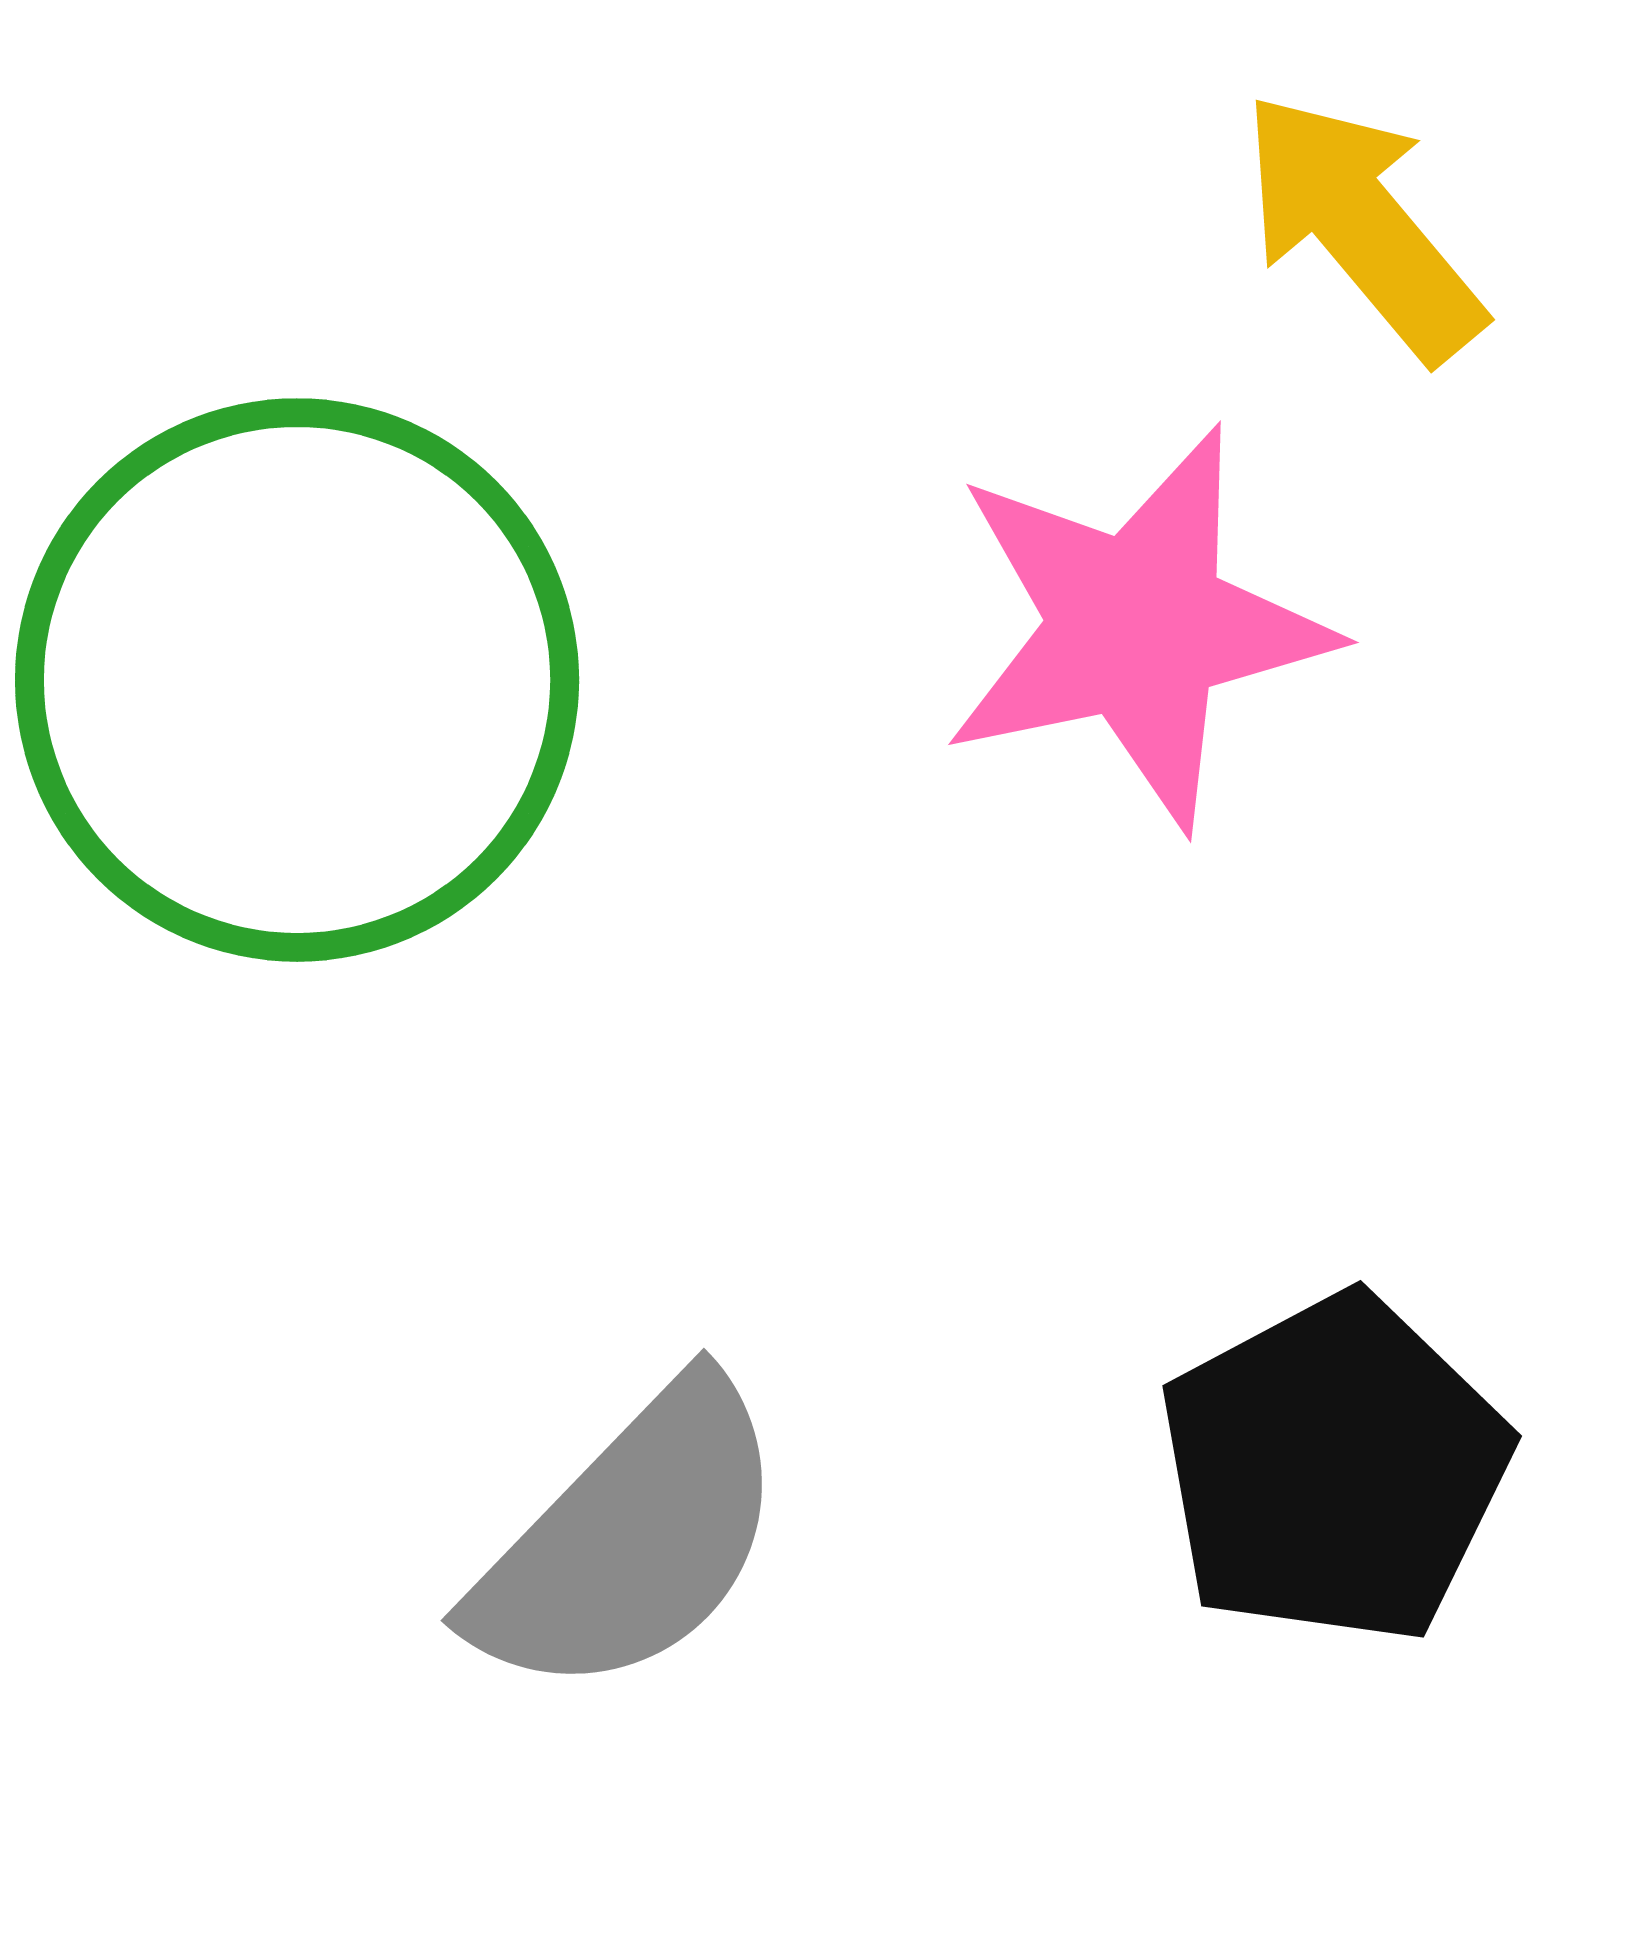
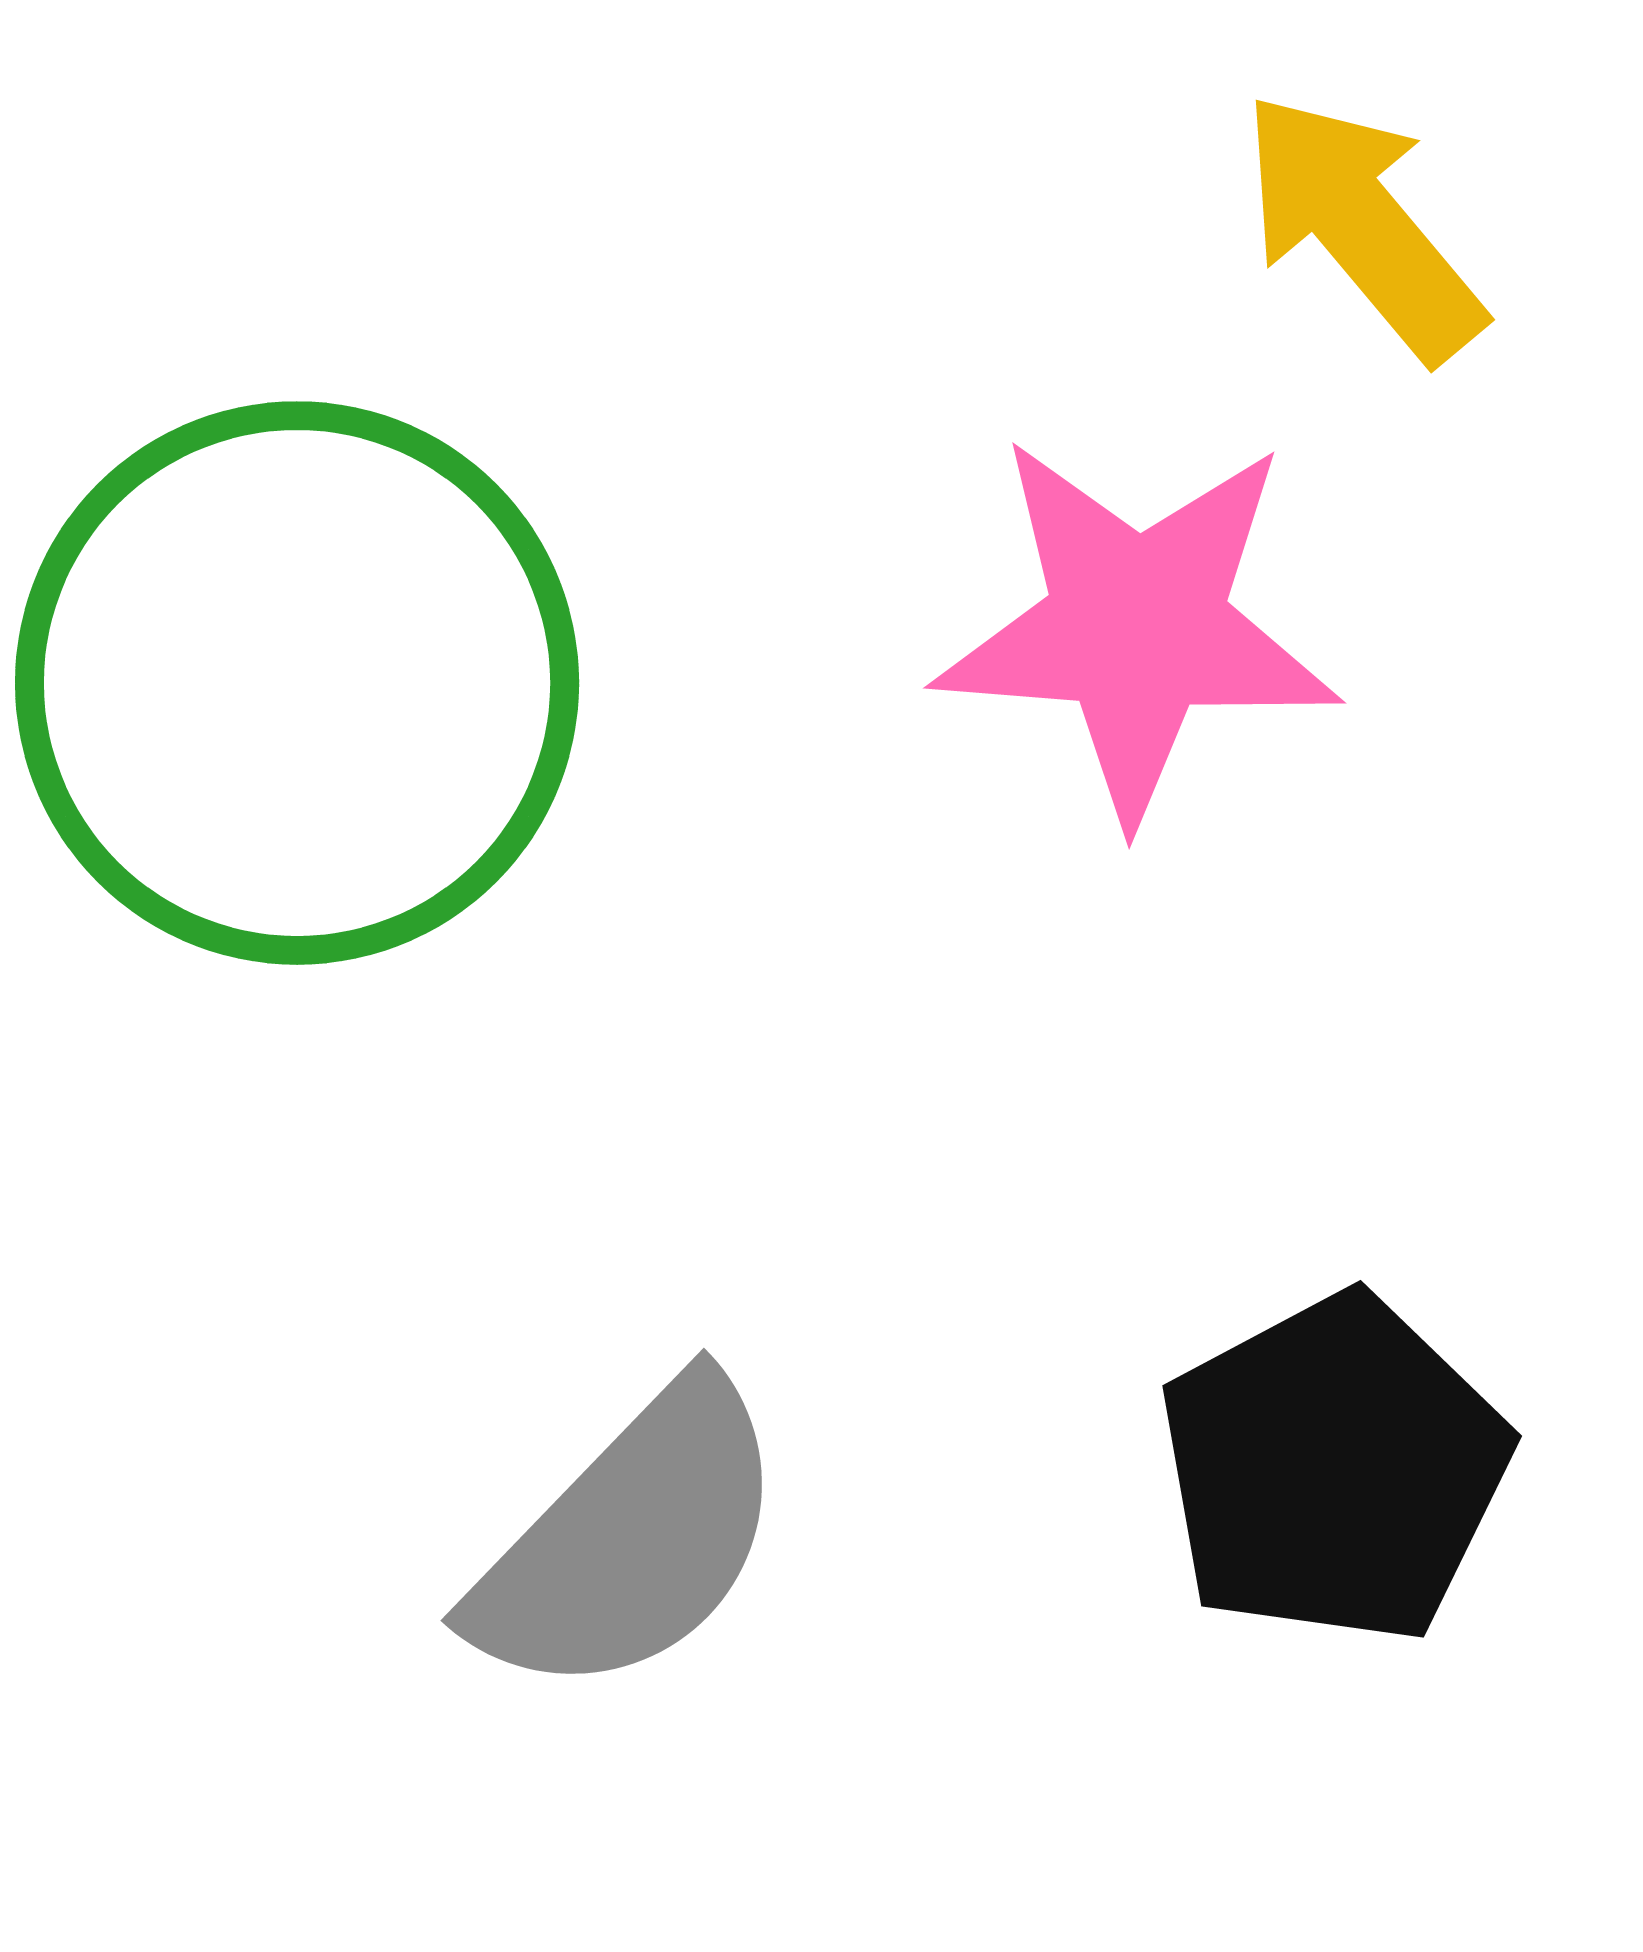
pink star: rotated 16 degrees clockwise
green circle: moved 3 px down
